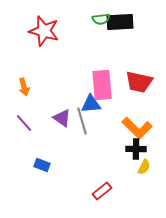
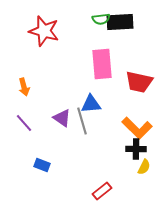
pink rectangle: moved 21 px up
